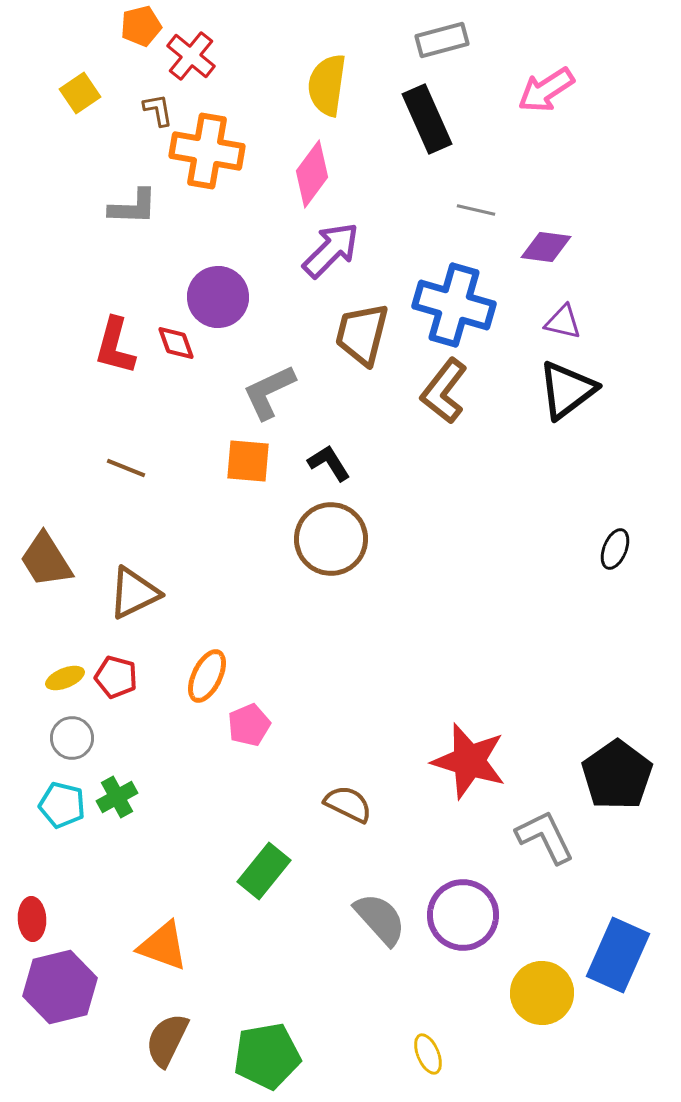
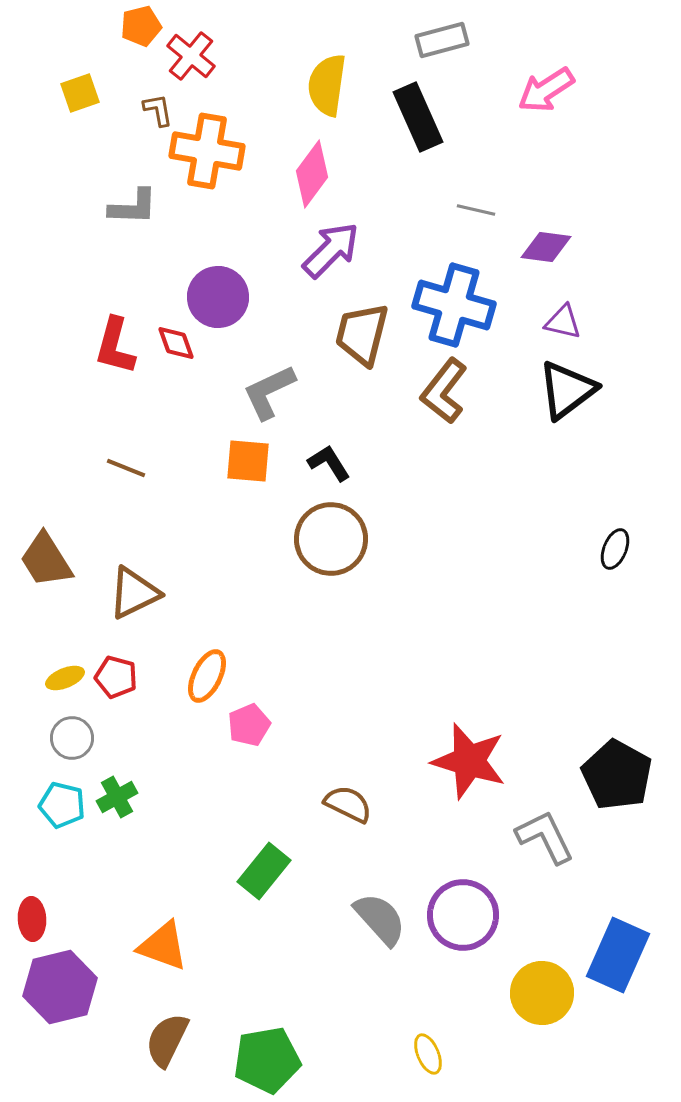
yellow square at (80, 93): rotated 15 degrees clockwise
black rectangle at (427, 119): moved 9 px left, 2 px up
black pentagon at (617, 775): rotated 8 degrees counterclockwise
green pentagon at (267, 1056): moved 4 px down
